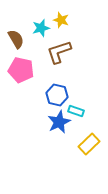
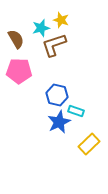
brown L-shape: moved 5 px left, 7 px up
pink pentagon: moved 2 px left, 1 px down; rotated 10 degrees counterclockwise
